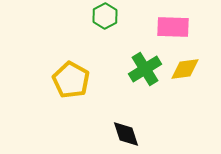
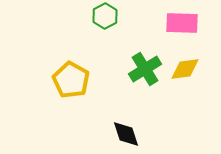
pink rectangle: moved 9 px right, 4 px up
